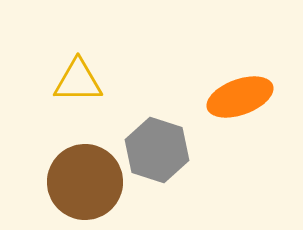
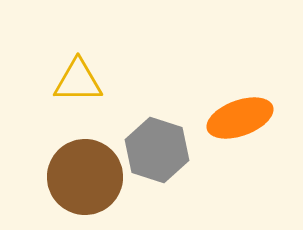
orange ellipse: moved 21 px down
brown circle: moved 5 px up
